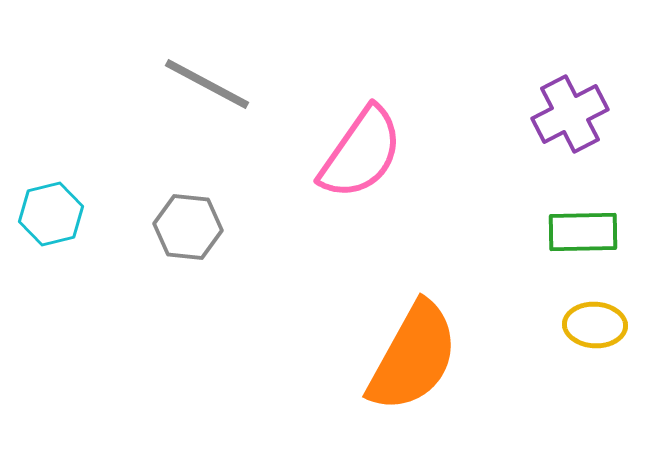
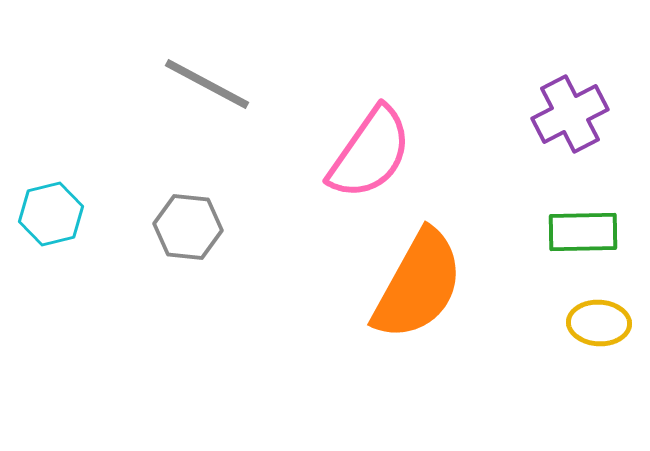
pink semicircle: moved 9 px right
yellow ellipse: moved 4 px right, 2 px up
orange semicircle: moved 5 px right, 72 px up
